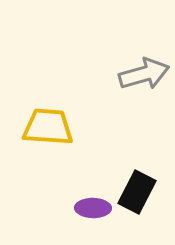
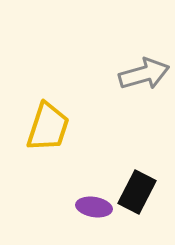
yellow trapezoid: rotated 104 degrees clockwise
purple ellipse: moved 1 px right, 1 px up; rotated 8 degrees clockwise
